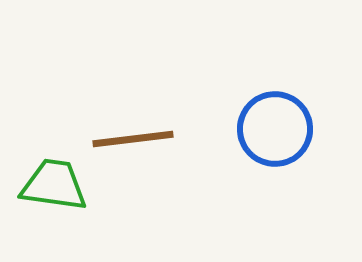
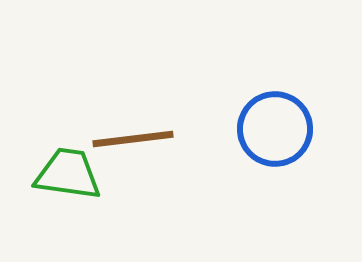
green trapezoid: moved 14 px right, 11 px up
